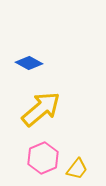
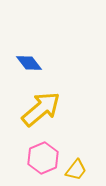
blue diamond: rotated 24 degrees clockwise
yellow trapezoid: moved 1 px left, 1 px down
